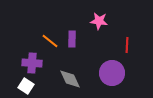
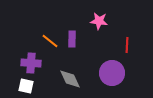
purple cross: moved 1 px left
white square: rotated 21 degrees counterclockwise
